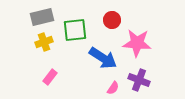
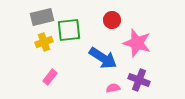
green square: moved 6 px left
pink star: rotated 12 degrees clockwise
pink semicircle: rotated 136 degrees counterclockwise
